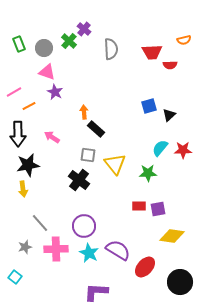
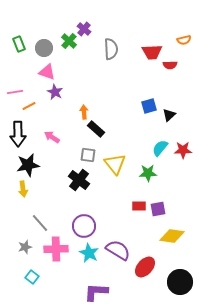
pink line: moved 1 px right; rotated 21 degrees clockwise
cyan square: moved 17 px right
